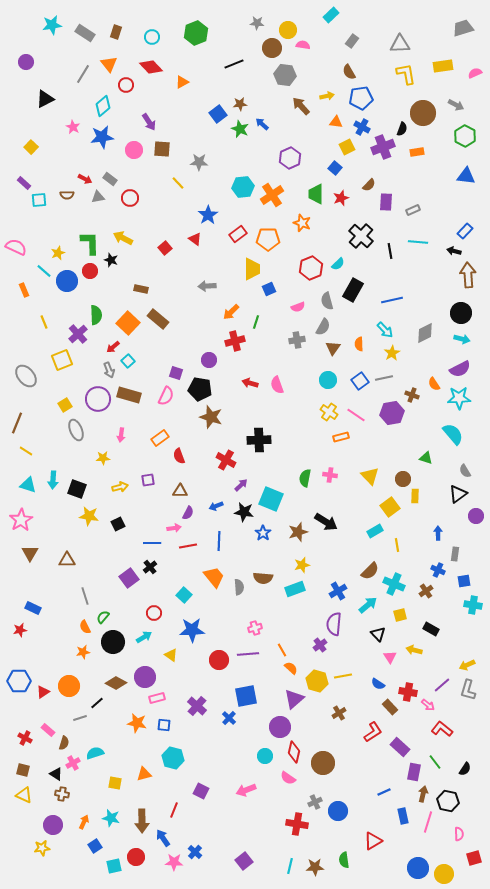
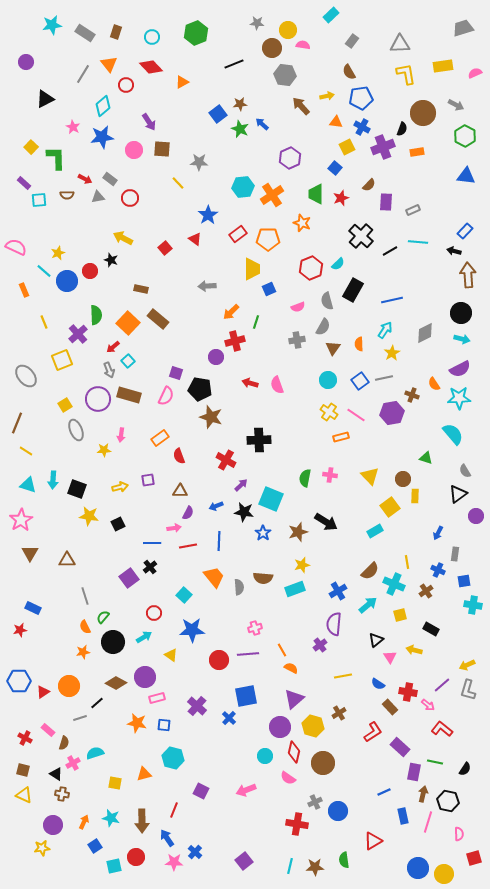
green L-shape at (90, 243): moved 34 px left, 85 px up
black line at (390, 251): rotated 70 degrees clockwise
cyan arrow at (385, 330): rotated 102 degrees counterclockwise
purple circle at (209, 360): moved 7 px right, 3 px up
yellow star at (103, 458): moved 1 px right, 8 px up
blue arrow at (438, 533): rotated 152 degrees counterclockwise
yellow line at (397, 545): moved 10 px right, 17 px down
black triangle at (378, 634): moved 2 px left, 6 px down; rotated 35 degrees clockwise
orange semicircle at (291, 668): rotated 16 degrees counterclockwise
yellow hexagon at (317, 681): moved 4 px left, 45 px down
green line at (435, 762): rotated 42 degrees counterclockwise
blue arrow at (163, 838): moved 4 px right
